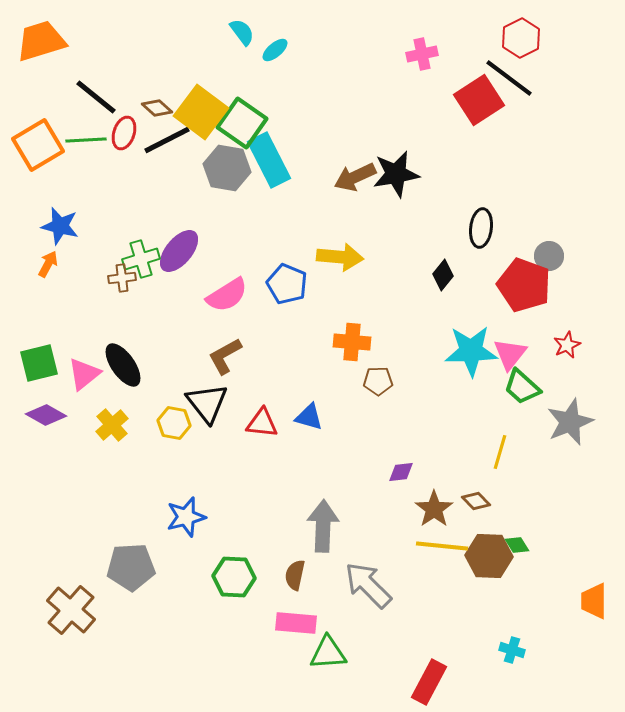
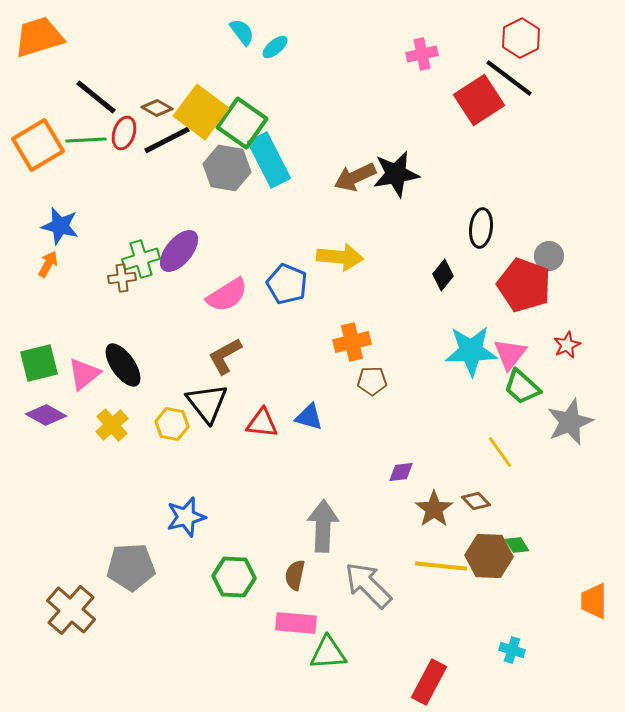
orange trapezoid at (41, 41): moved 2 px left, 4 px up
cyan ellipse at (275, 50): moved 3 px up
brown diamond at (157, 108): rotated 12 degrees counterclockwise
orange cross at (352, 342): rotated 18 degrees counterclockwise
brown pentagon at (378, 381): moved 6 px left
yellow hexagon at (174, 423): moved 2 px left, 1 px down
yellow line at (500, 452): rotated 52 degrees counterclockwise
yellow line at (442, 546): moved 1 px left, 20 px down
